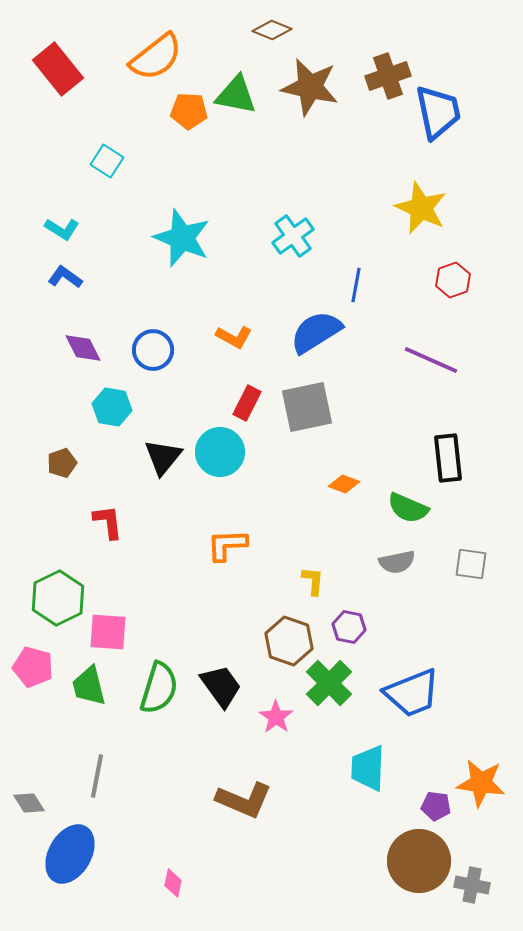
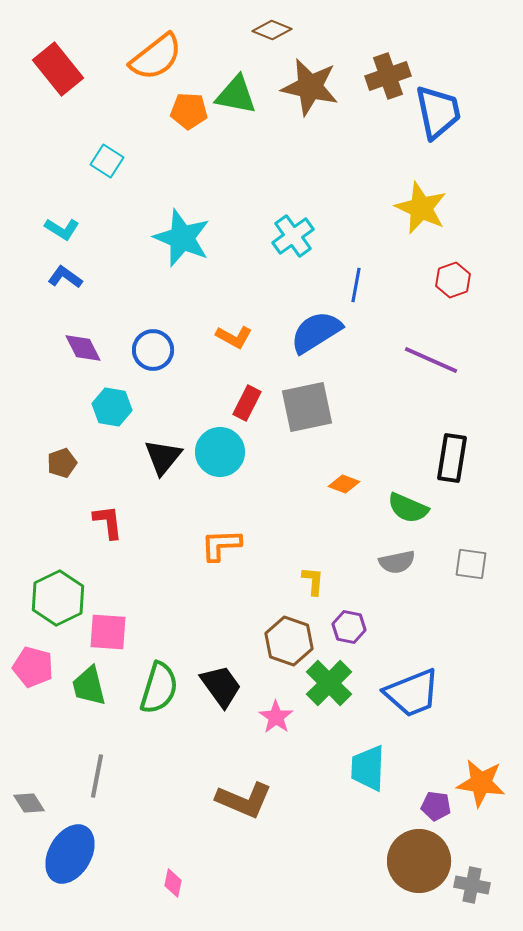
black rectangle at (448, 458): moved 4 px right; rotated 15 degrees clockwise
orange L-shape at (227, 545): moved 6 px left
